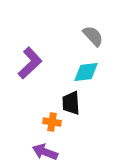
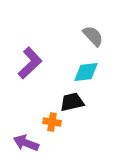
black trapezoid: moved 1 px right, 1 px up; rotated 80 degrees clockwise
purple arrow: moved 19 px left, 9 px up
